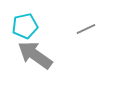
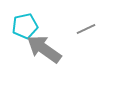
gray arrow: moved 9 px right, 6 px up
